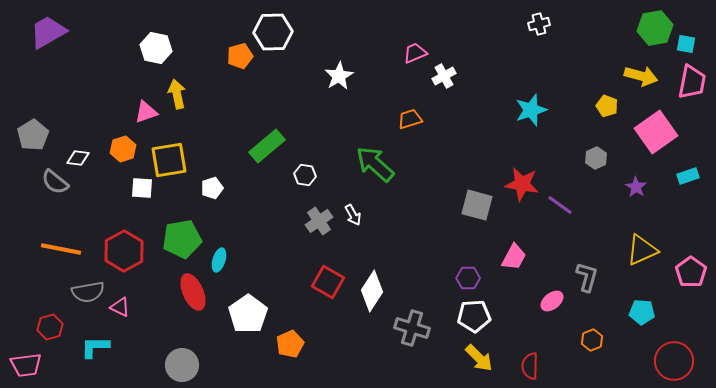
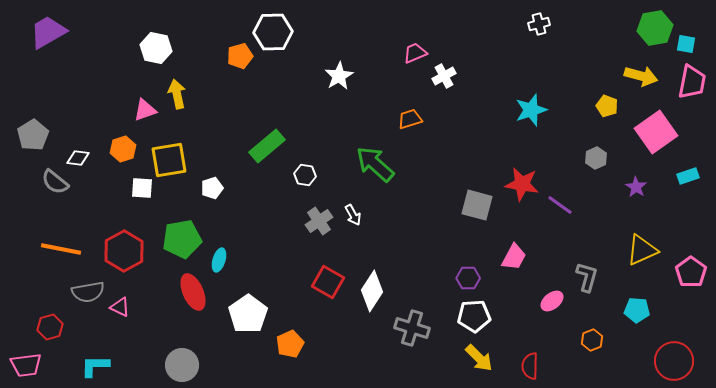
pink triangle at (146, 112): moved 1 px left, 2 px up
cyan pentagon at (642, 312): moved 5 px left, 2 px up
cyan L-shape at (95, 347): moved 19 px down
